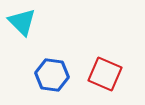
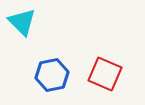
blue hexagon: rotated 20 degrees counterclockwise
